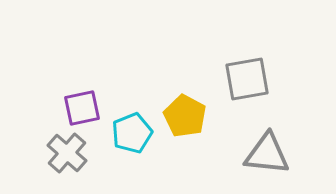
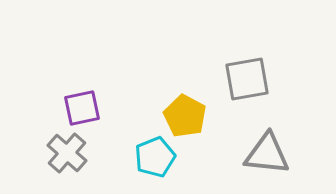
cyan pentagon: moved 23 px right, 24 px down
